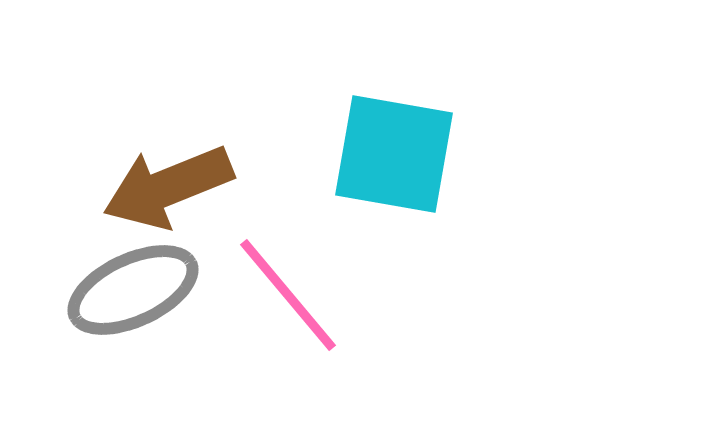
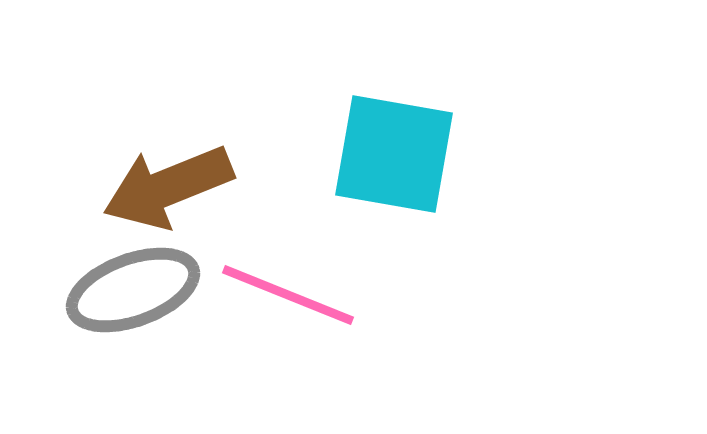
gray ellipse: rotated 5 degrees clockwise
pink line: rotated 28 degrees counterclockwise
